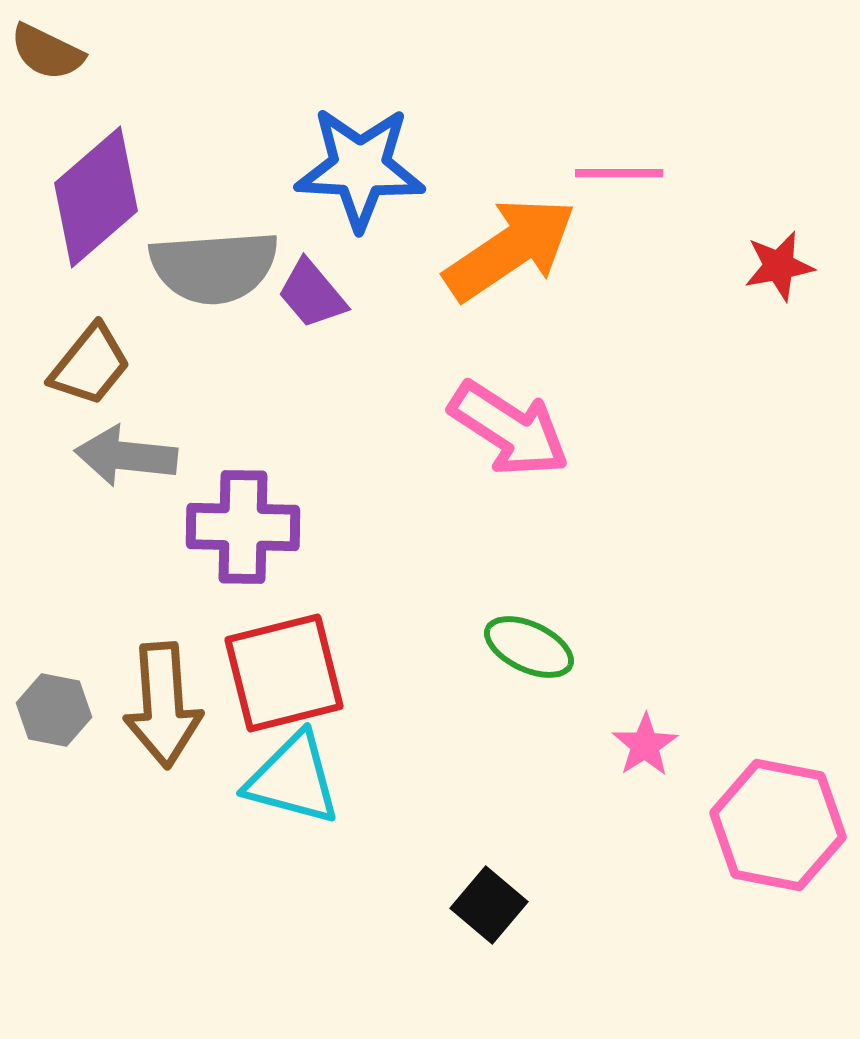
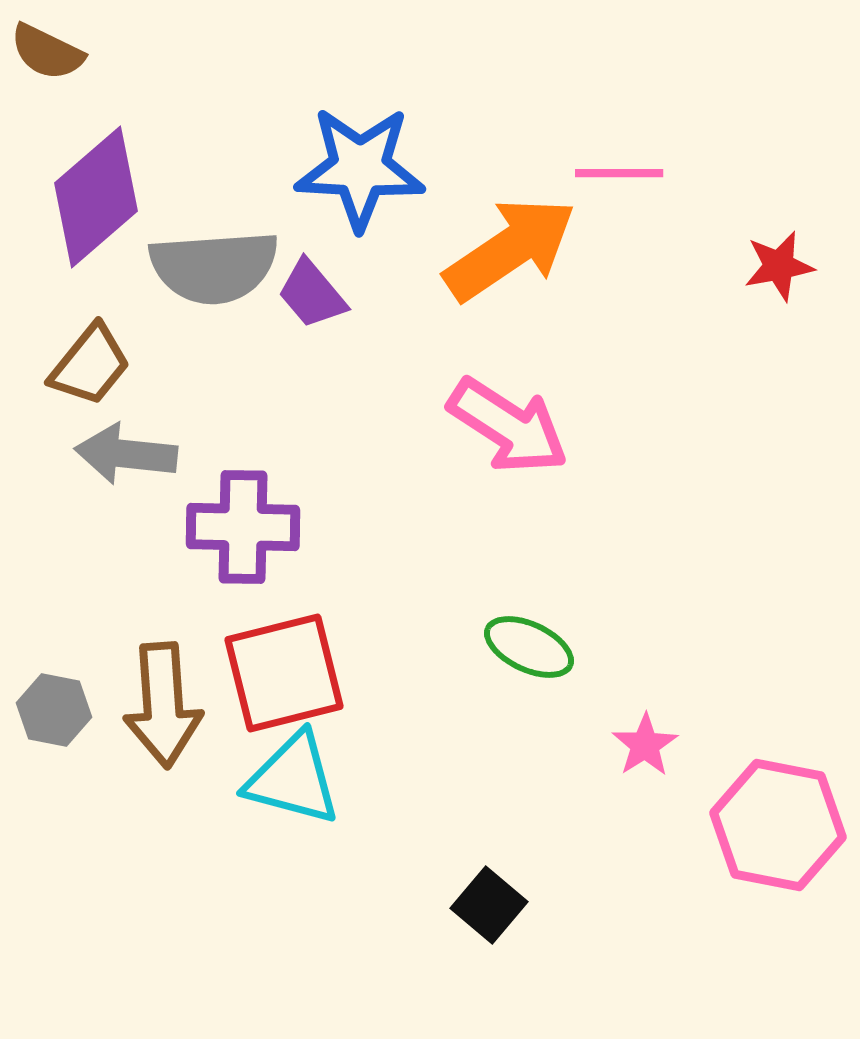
pink arrow: moved 1 px left, 3 px up
gray arrow: moved 2 px up
